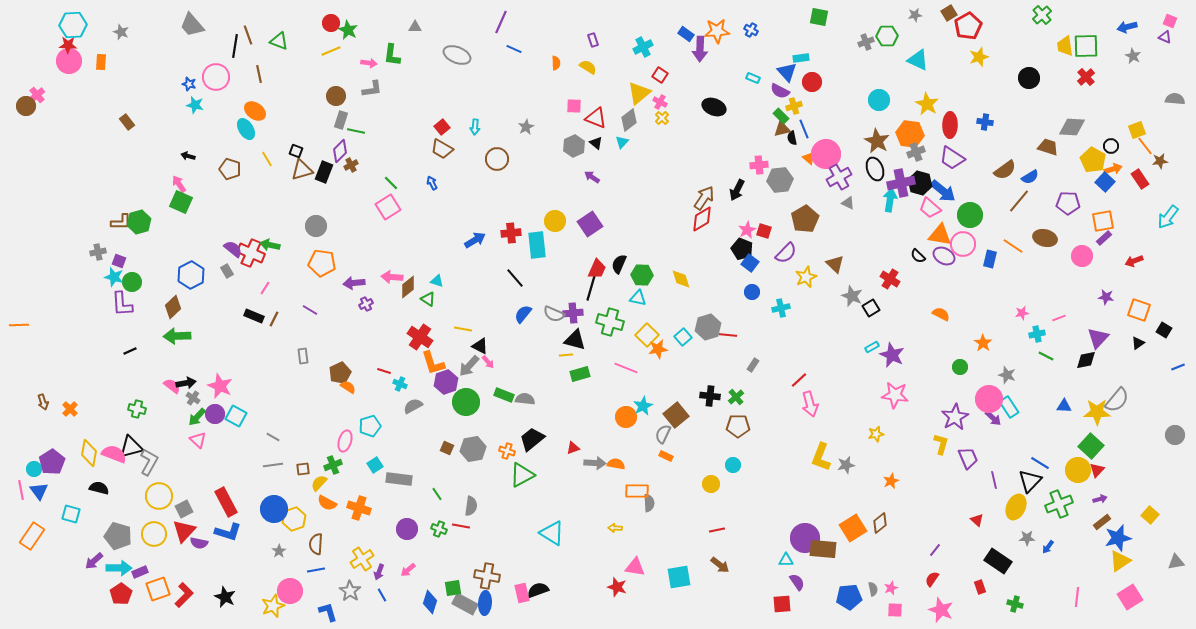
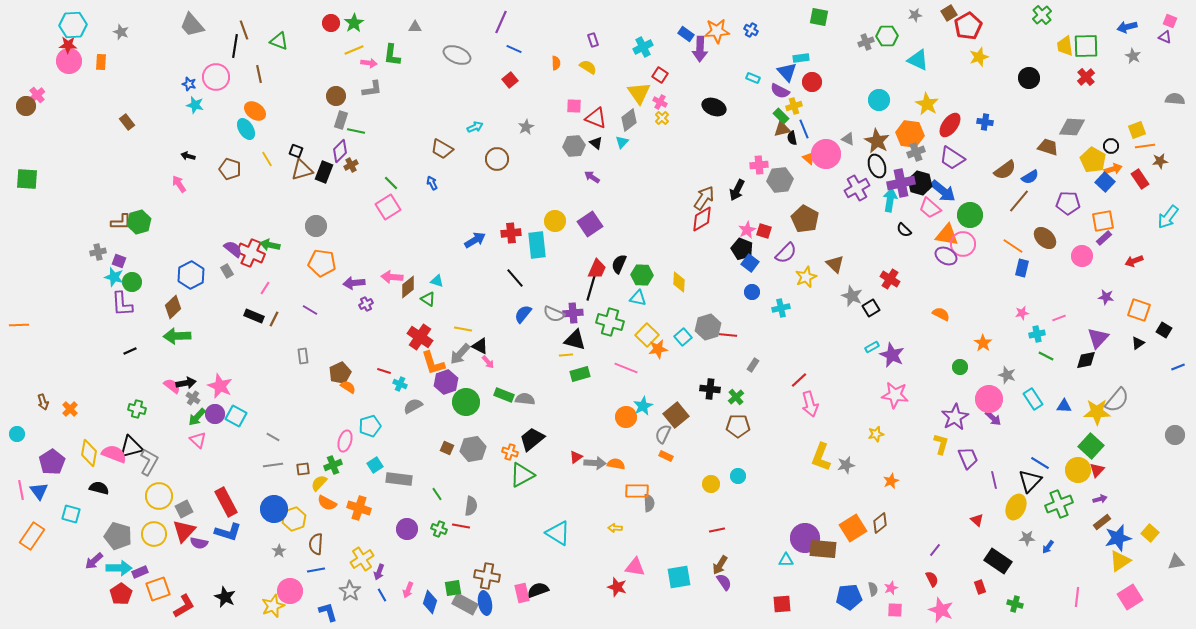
green star at (348, 30): moved 6 px right, 7 px up; rotated 12 degrees clockwise
brown line at (248, 35): moved 4 px left, 5 px up
yellow line at (331, 51): moved 23 px right, 1 px up
yellow triangle at (639, 93): rotated 25 degrees counterclockwise
red ellipse at (950, 125): rotated 35 degrees clockwise
red square at (442, 127): moved 68 px right, 47 px up
cyan arrow at (475, 127): rotated 119 degrees counterclockwise
gray hexagon at (574, 146): rotated 20 degrees clockwise
orange line at (1145, 146): rotated 60 degrees counterclockwise
black ellipse at (875, 169): moved 2 px right, 3 px up
purple cross at (839, 177): moved 18 px right, 11 px down
green square at (181, 202): moved 154 px left, 23 px up; rotated 20 degrees counterclockwise
gray triangle at (848, 203): moved 64 px up
brown pentagon at (805, 219): rotated 12 degrees counterclockwise
orange triangle at (940, 235): moved 7 px right
brown ellipse at (1045, 238): rotated 30 degrees clockwise
black semicircle at (918, 256): moved 14 px left, 26 px up
purple ellipse at (944, 256): moved 2 px right
blue rectangle at (990, 259): moved 32 px right, 9 px down
yellow diamond at (681, 279): moved 2 px left, 3 px down; rotated 20 degrees clockwise
gray arrow at (469, 366): moved 9 px left, 12 px up
black cross at (710, 396): moved 7 px up
cyan rectangle at (1009, 407): moved 24 px right, 8 px up
red triangle at (573, 448): moved 3 px right, 9 px down; rotated 16 degrees counterclockwise
orange cross at (507, 451): moved 3 px right, 1 px down
cyan circle at (733, 465): moved 5 px right, 11 px down
cyan circle at (34, 469): moved 17 px left, 35 px up
yellow square at (1150, 515): moved 18 px down
cyan triangle at (552, 533): moved 6 px right
brown arrow at (720, 565): rotated 84 degrees clockwise
pink arrow at (408, 570): moved 20 px down; rotated 28 degrees counterclockwise
red semicircle at (932, 579): rotated 119 degrees clockwise
purple semicircle at (797, 582): moved 73 px left
red L-shape at (184, 595): moved 11 px down; rotated 15 degrees clockwise
blue ellipse at (485, 603): rotated 15 degrees counterclockwise
